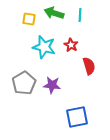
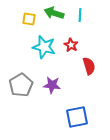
gray pentagon: moved 3 px left, 2 px down
